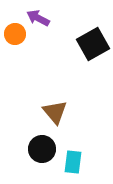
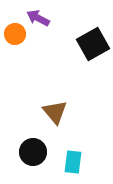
black circle: moved 9 px left, 3 px down
